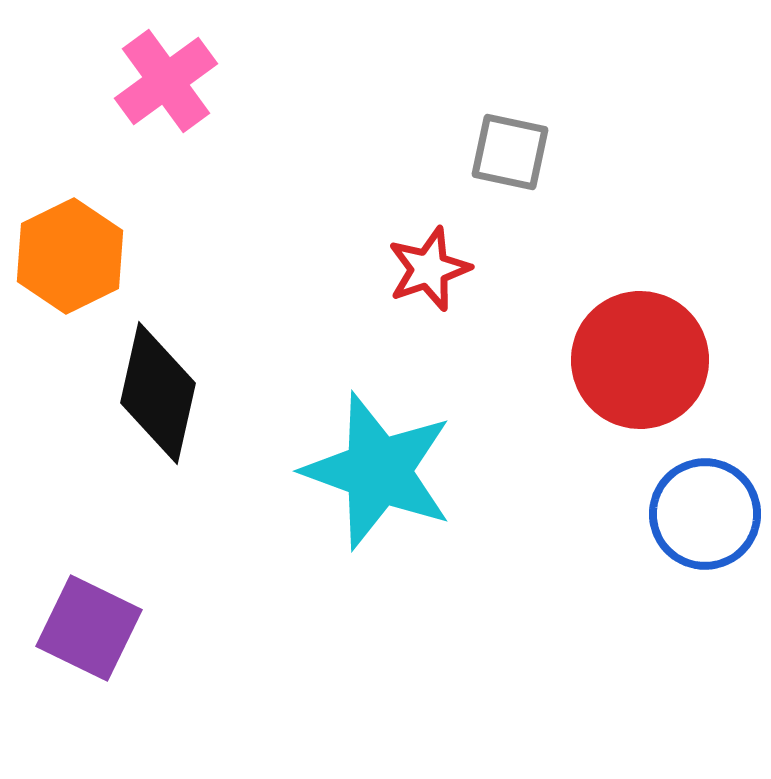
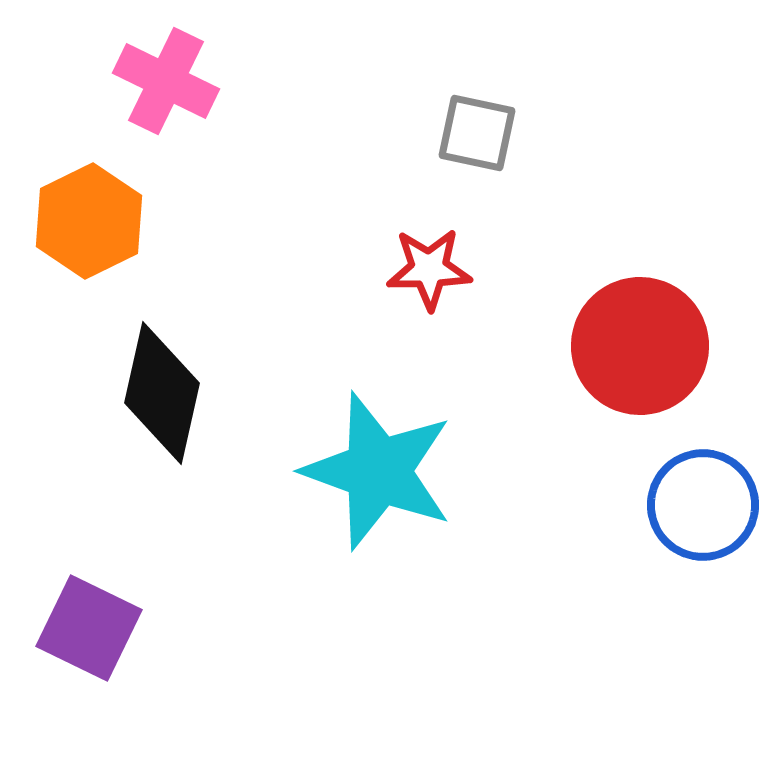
pink cross: rotated 28 degrees counterclockwise
gray square: moved 33 px left, 19 px up
orange hexagon: moved 19 px right, 35 px up
red star: rotated 18 degrees clockwise
red circle: moved 14 px up
black diamond: moved 4 px right
blue circle: moved 2 px left, 9 px up
